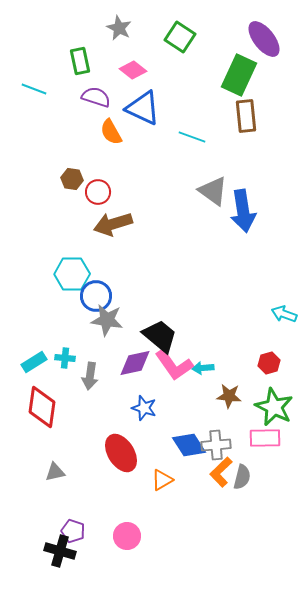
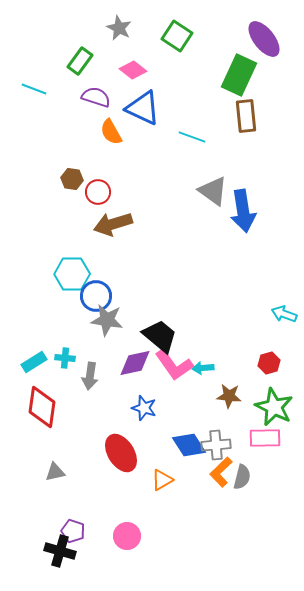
green square at (180, 37): moved 3 px left, 1 px up
green rectangle at (80, 61): rotated 48 degrees clockwise
